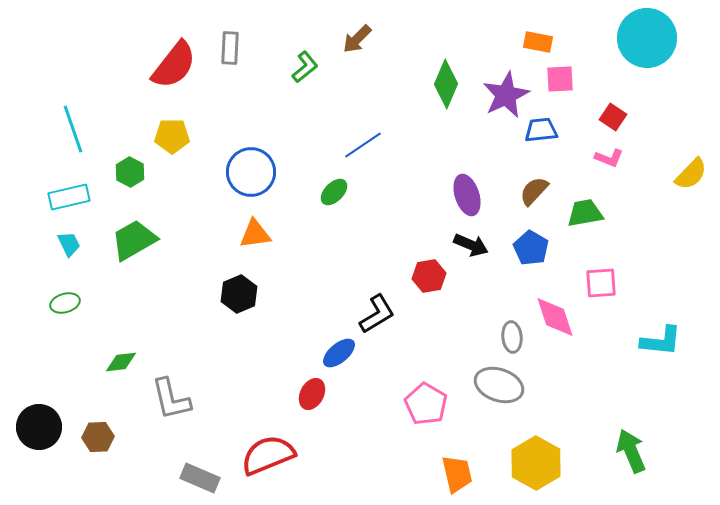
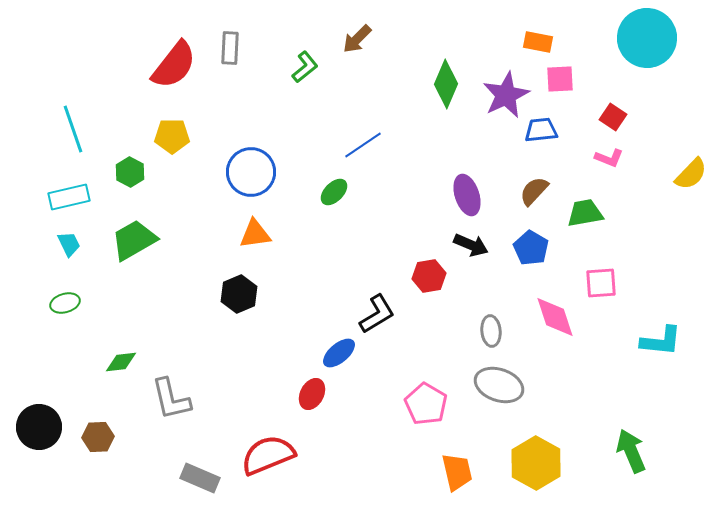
gray ellipse at (512, 337): moved 21 px left, 6 px up
orange trapezoid at (457, 474): moved 2 px up
